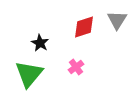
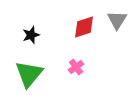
black star: moved 9 px left, 8 px up; rotated 24 degrees clockwise
